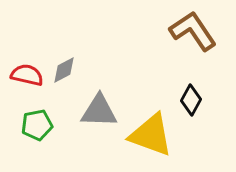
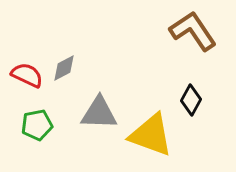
gray diamond: moved 2 px up
red semicircle: rotated 12 degrees clockwise
gray triangle: moved 2 px down
